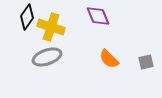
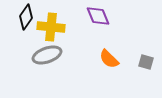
black diamond: moved 1 px left
yellow cross: rotated 12 degrees counterclockwise
gray ellipse: moved 2 px up
gray square: rotated 28 degrees clockwise
